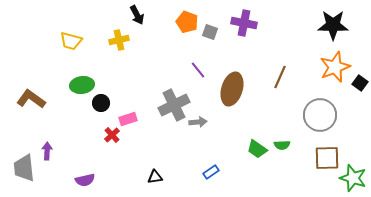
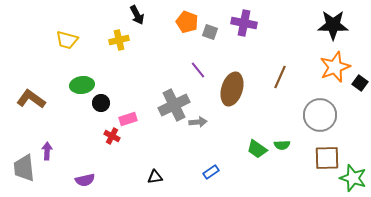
yellow trapezoid: moved 4 px left, 1 px up
red cross: moved 1 px down; rotated 21 degrees counterclockwise
